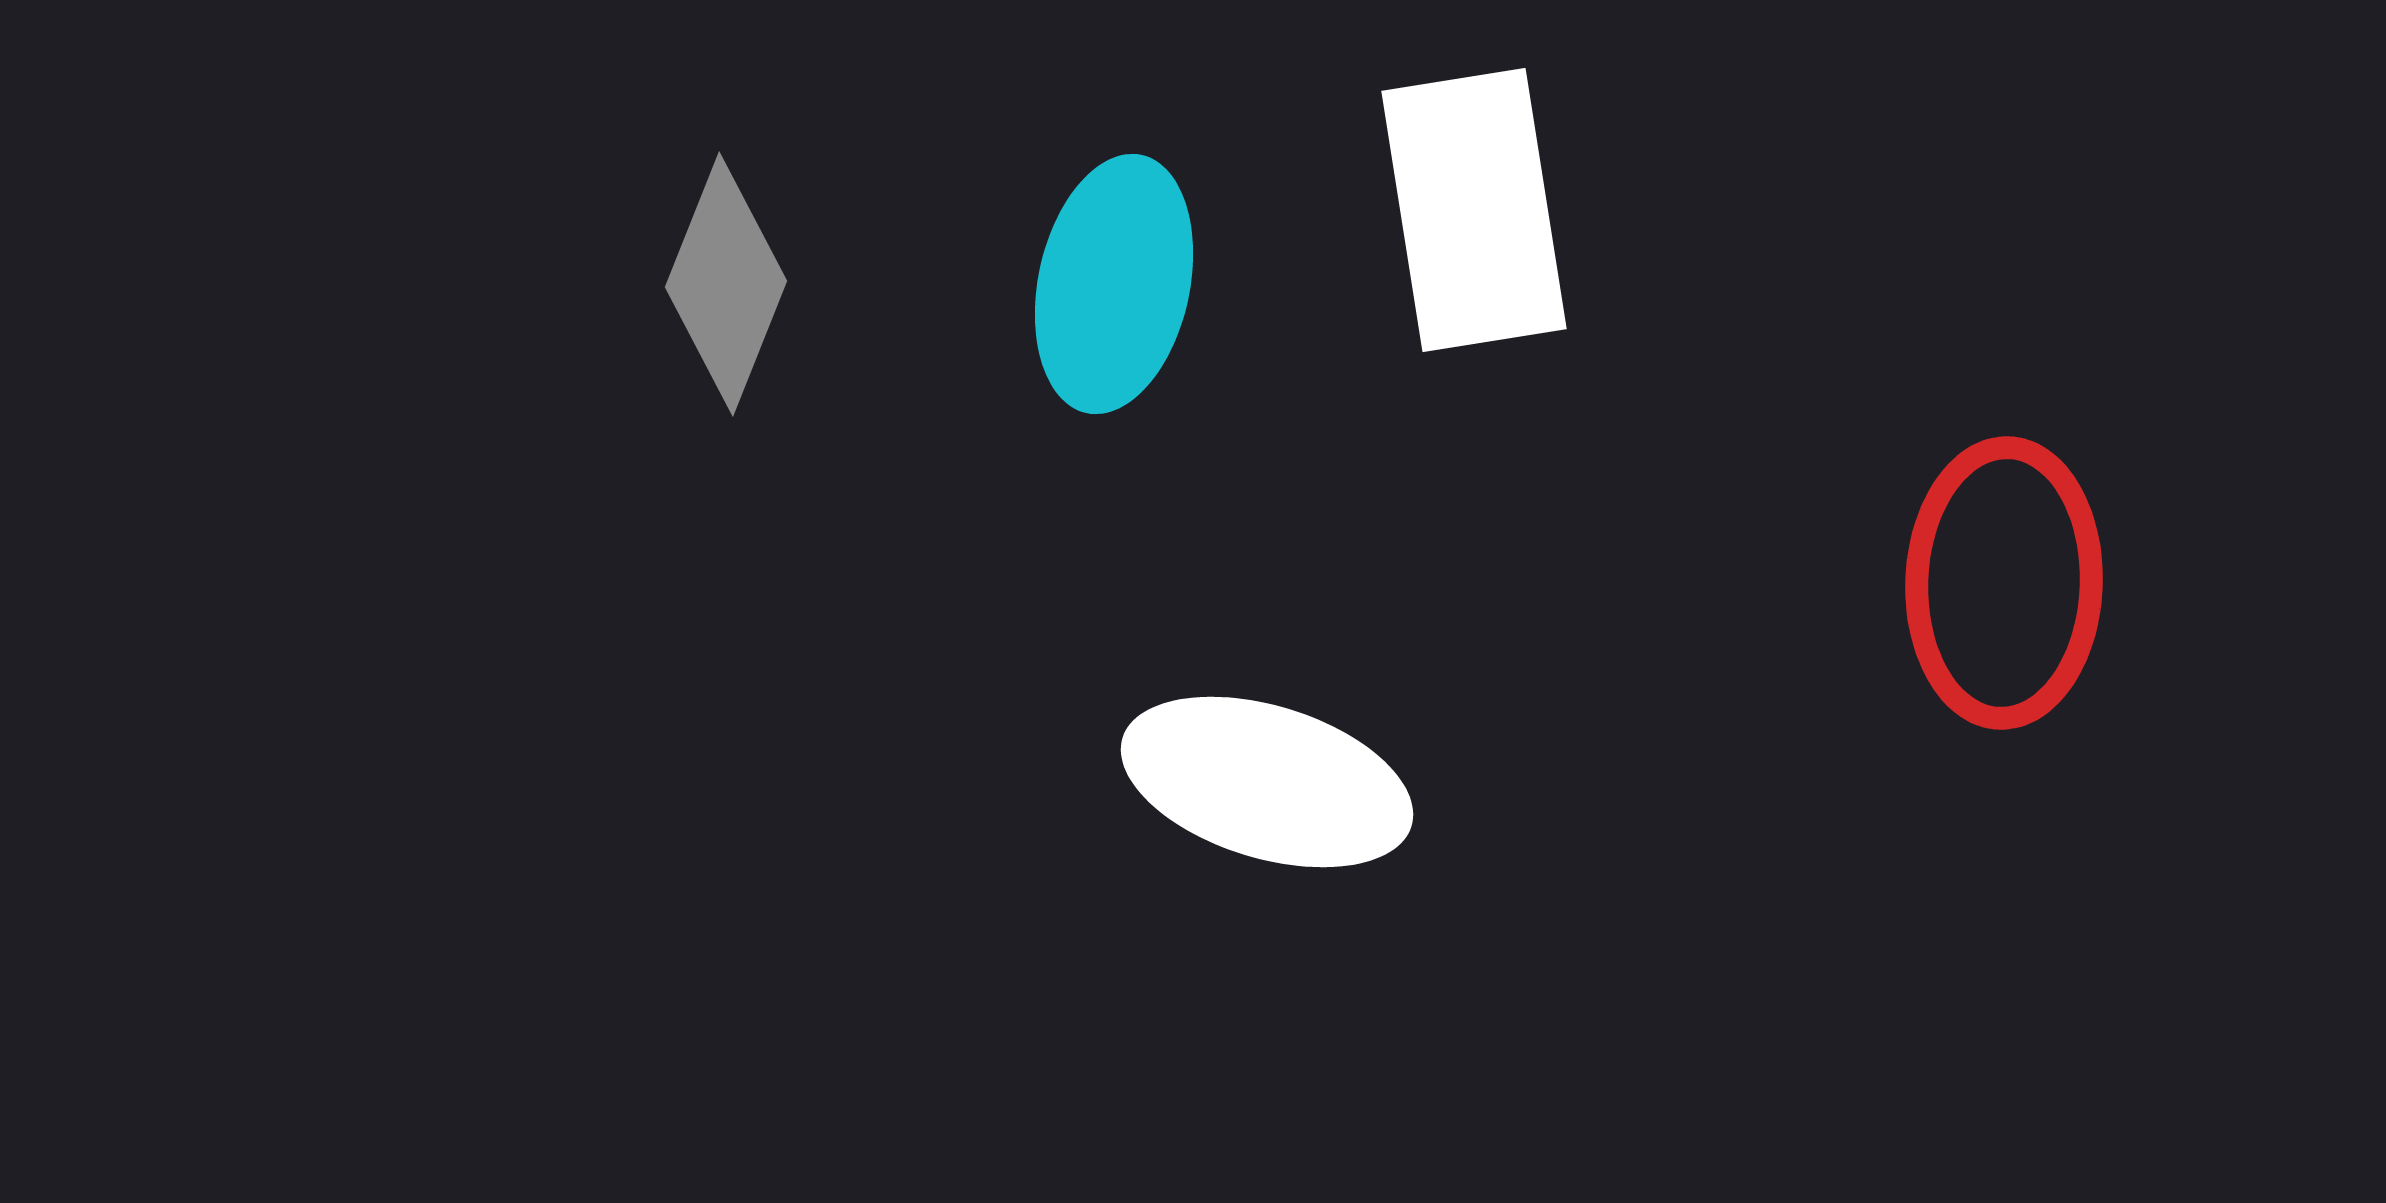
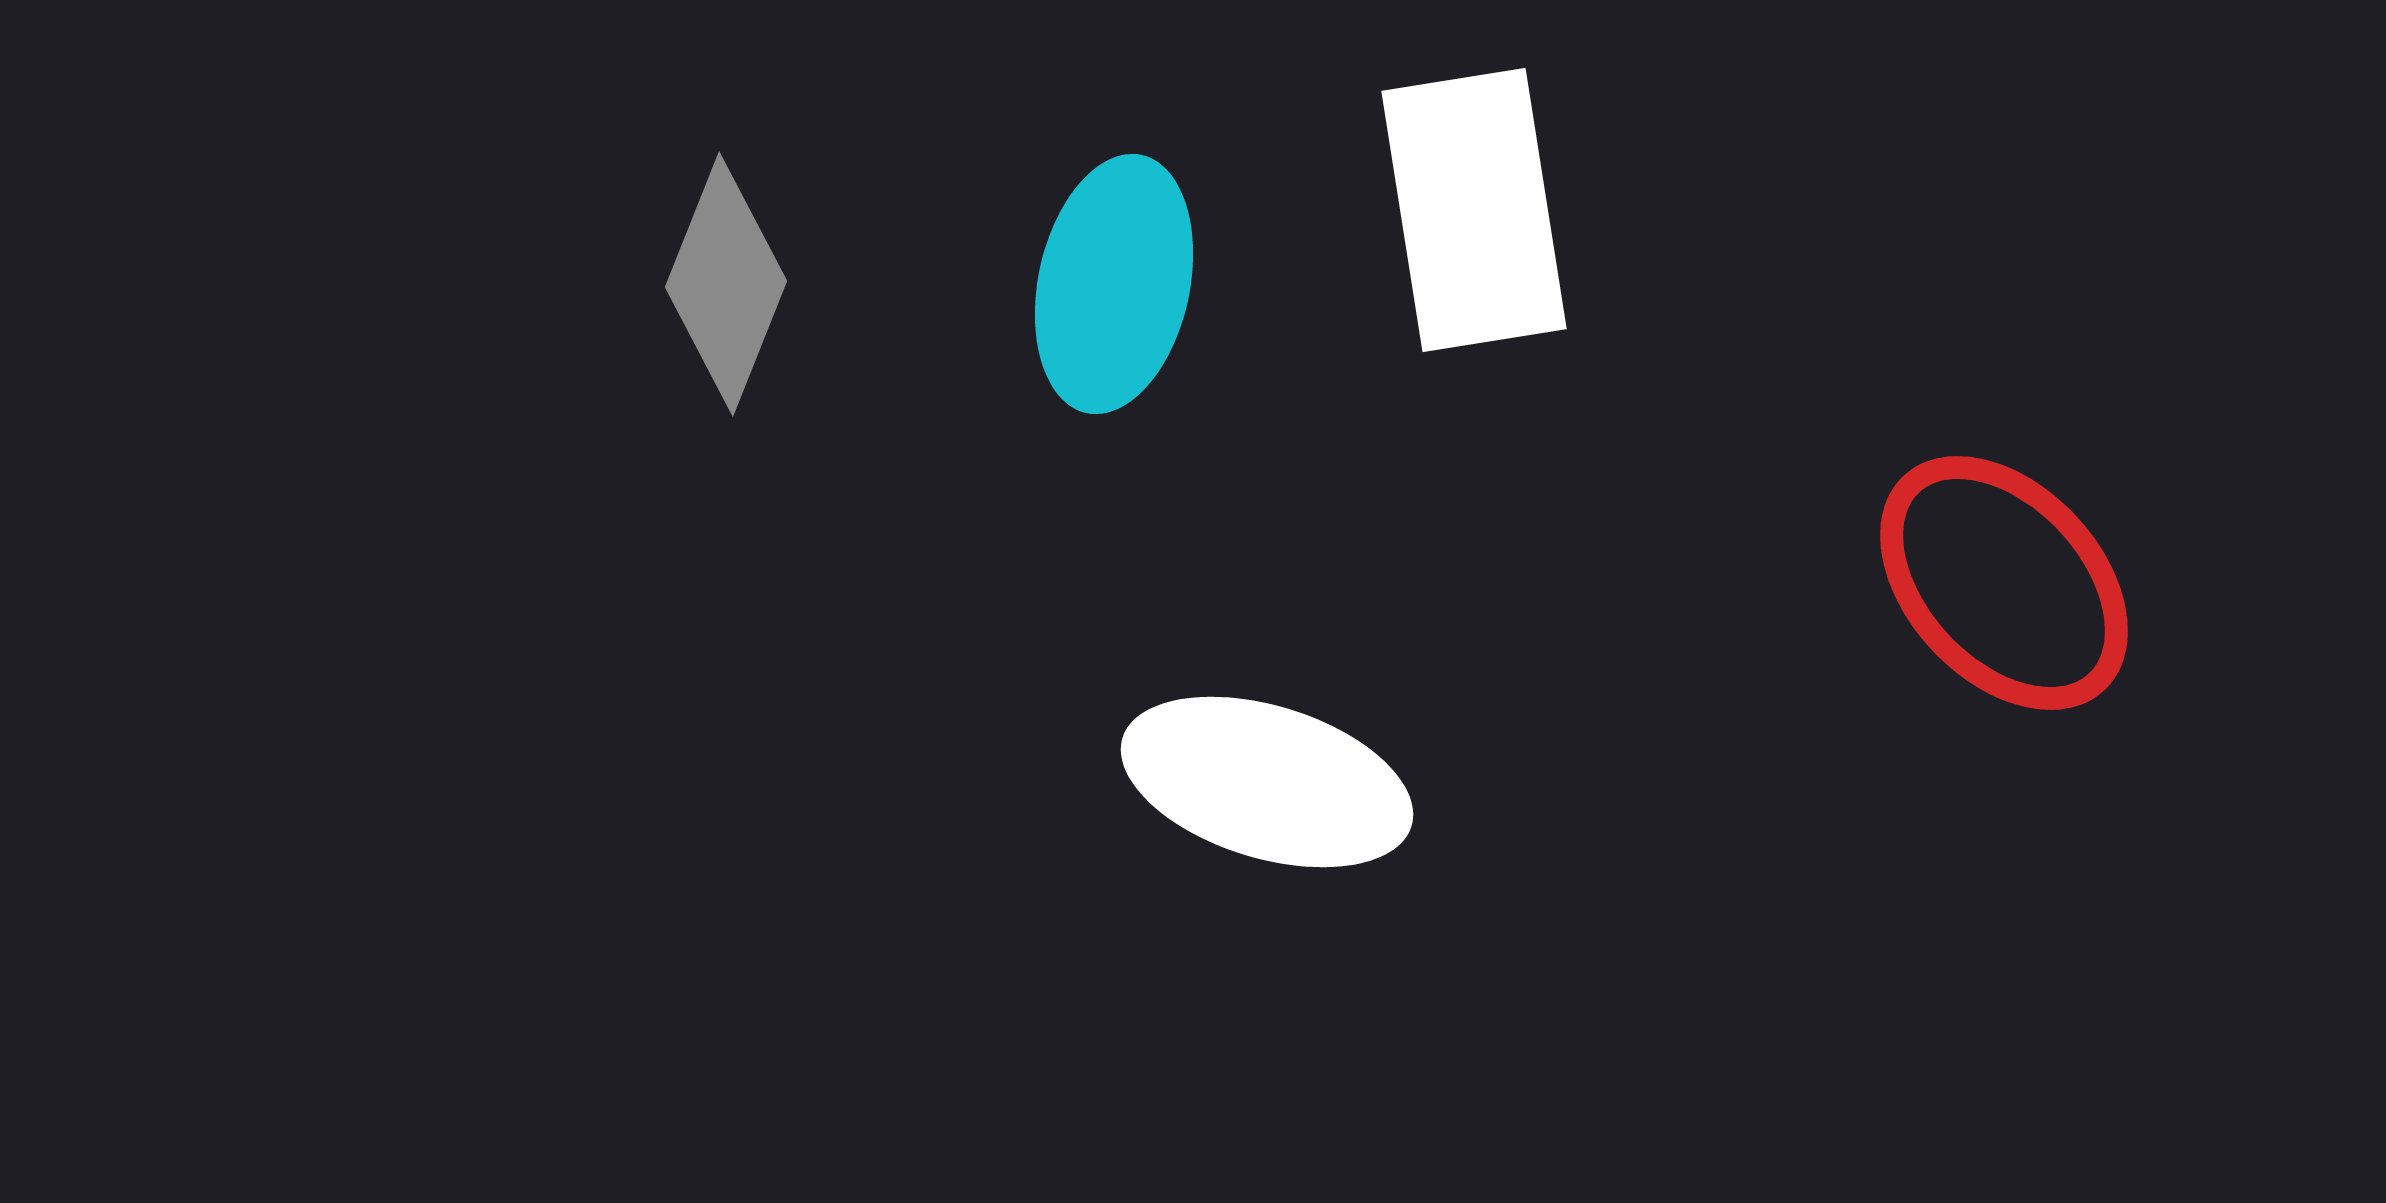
red ellipse: rotated 45 degrees counterclockwise
